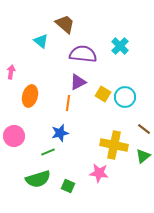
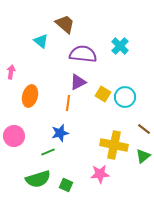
pink star: moved 1 px right, 1 px down; rotated 12 degrees counterclockwise
green square: moved 2 px left, 1 px up
